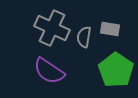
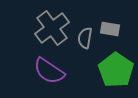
gray cross: rotated 28 degrees clockwise
gray semicircle: moved 1 px right, 1 px down
